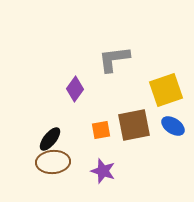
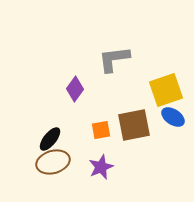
blue ellipse: moved 9 px up
brown ellipse: rotated 12 degrees counterclockwise
purple star: moved 2 px left, 4 px up; rotated 30 degrees clockwise
